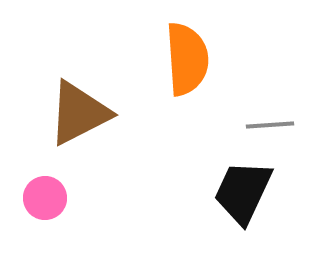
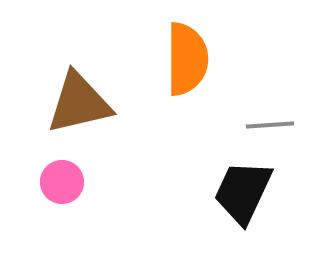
orange semicircle: rotated 4 degrees clockwise
brown triangle: moved 10 px up; rotated 14 degrees clockwise
pink circle: moved 17 px right, 16 px up
